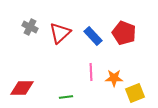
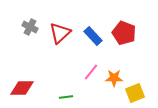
pink line: rotated 42 degrees clockwise
